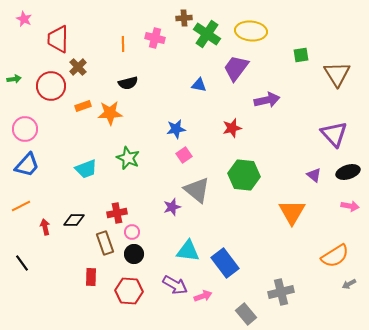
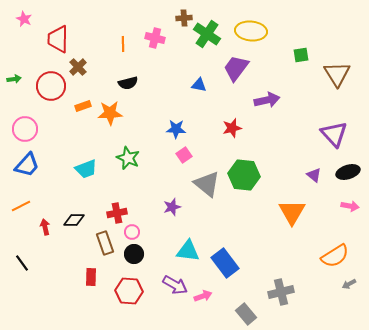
blue star at (176, 129): rotated 12 degrees clockwise
gray triangle at (197, 190): moved 10 px right, 6 px up
